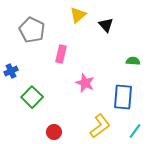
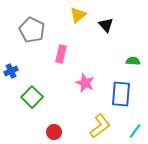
blue rectangle: moved 2 px left, 3 px up
